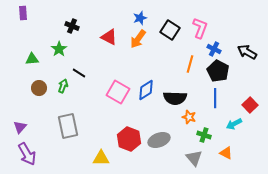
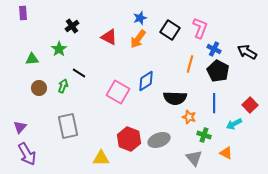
black cross: rotated 32 degrees clockwise
blue diamond: moved 9 px up
blue line: moved 1 px left, 5 px down
